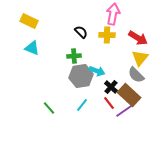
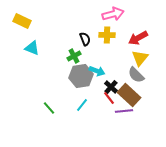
pink arrow: rotated 65 degrees clockwise
yellow rectangle: moved 7 px left
black semicircle: moved 4 px right, 7 px down; rotated 24 degrees clockwise
red arrow: rotated 120 degrees clockwise
green cross: rotated 24 degrees counterclockwise
red line: moved 5 px up
purple line: rotated 30 degrees clockwise
